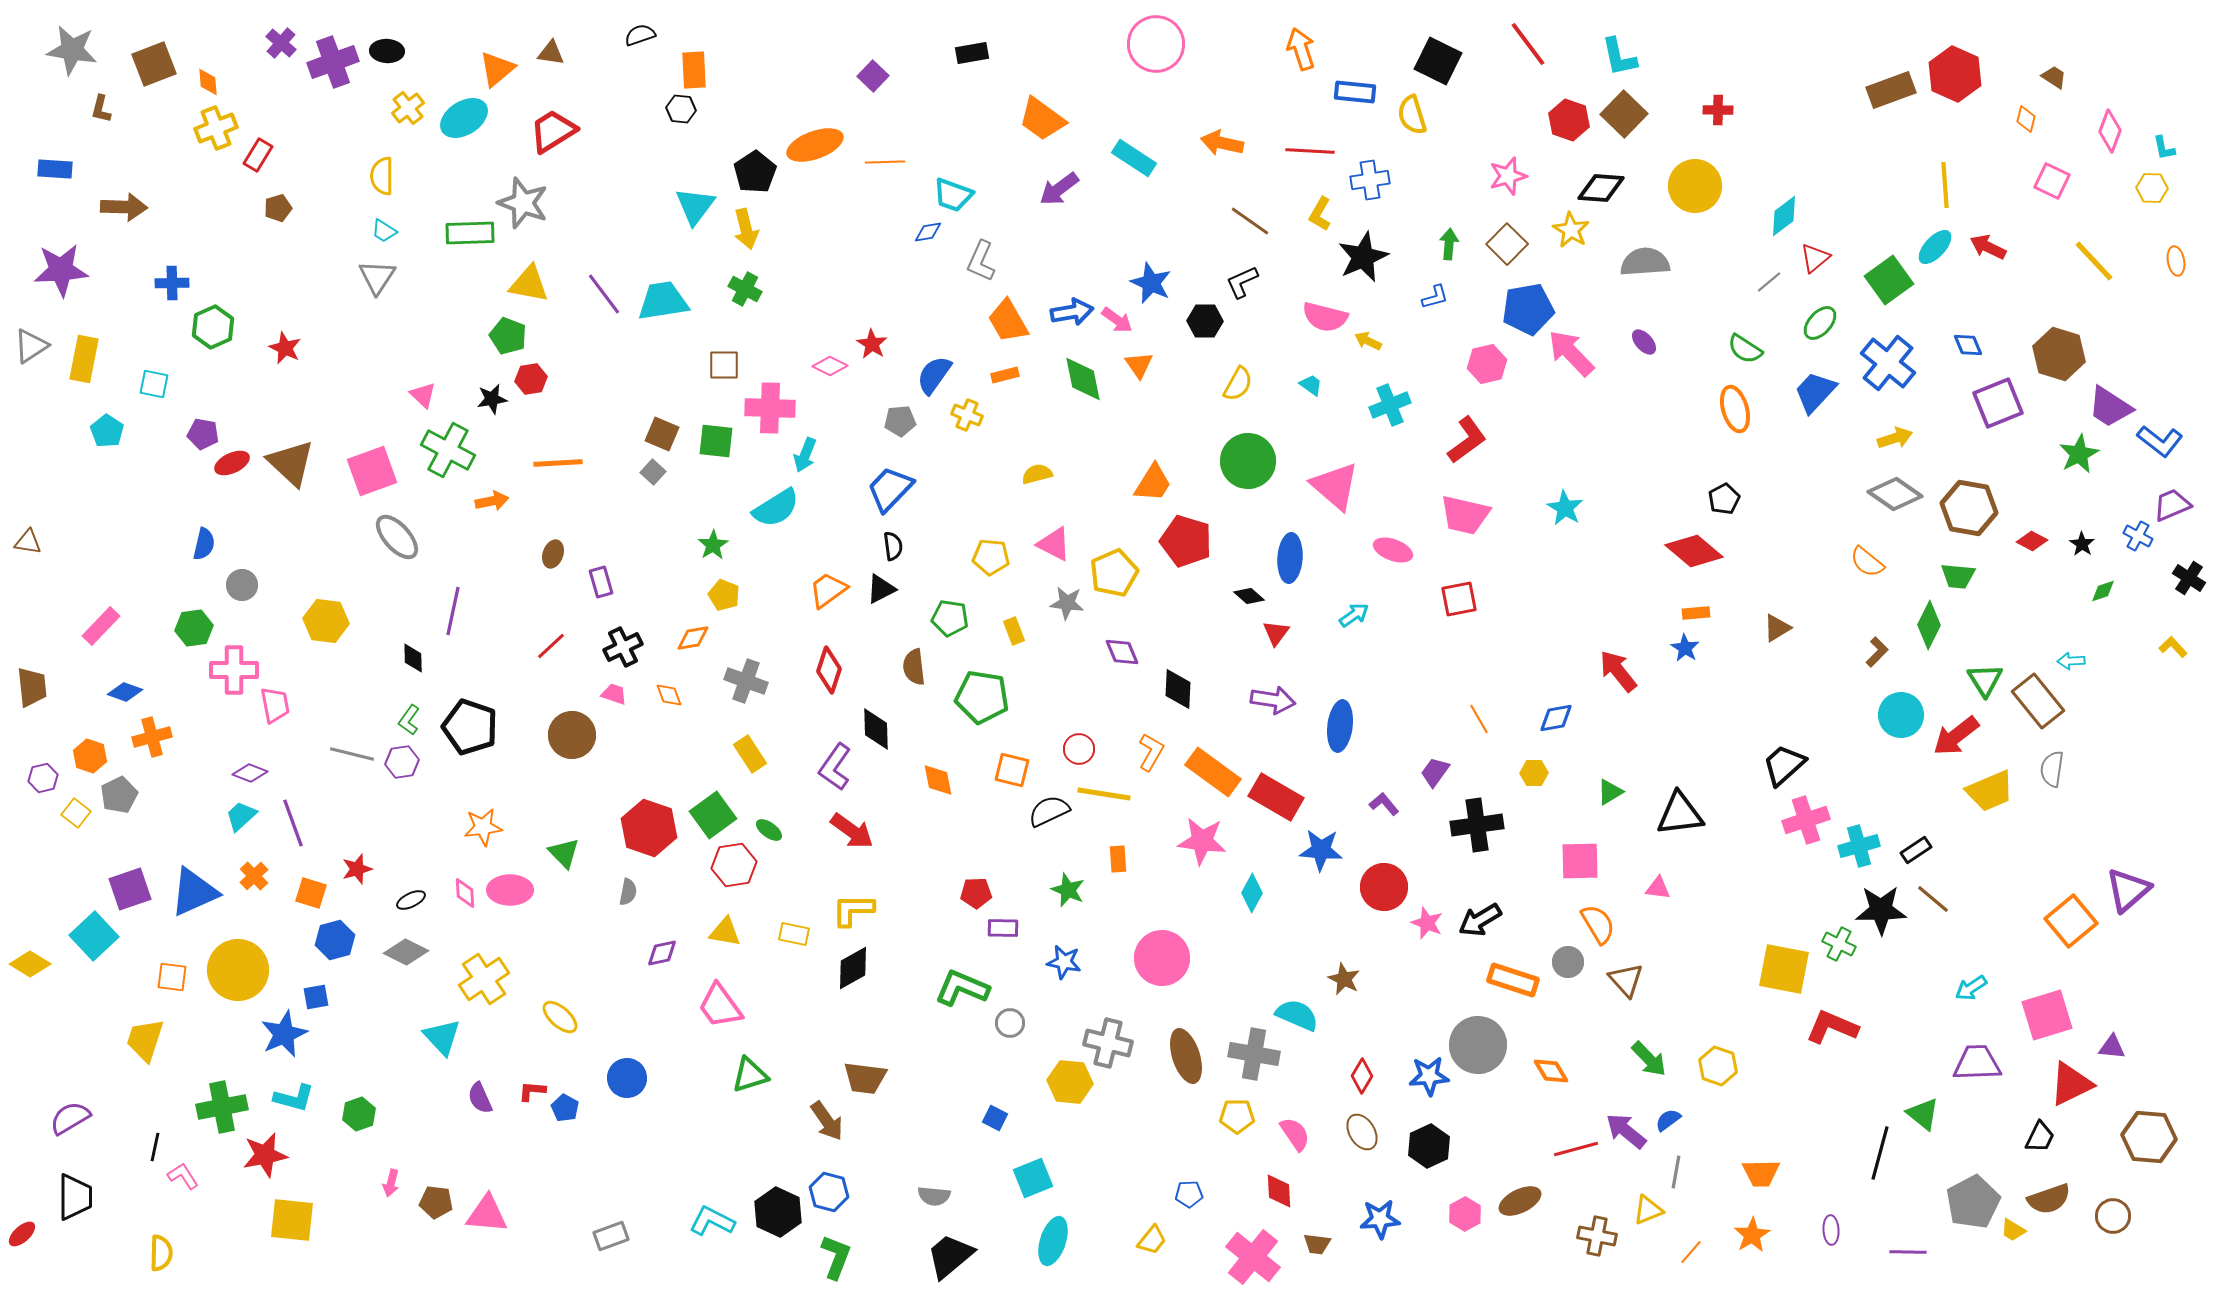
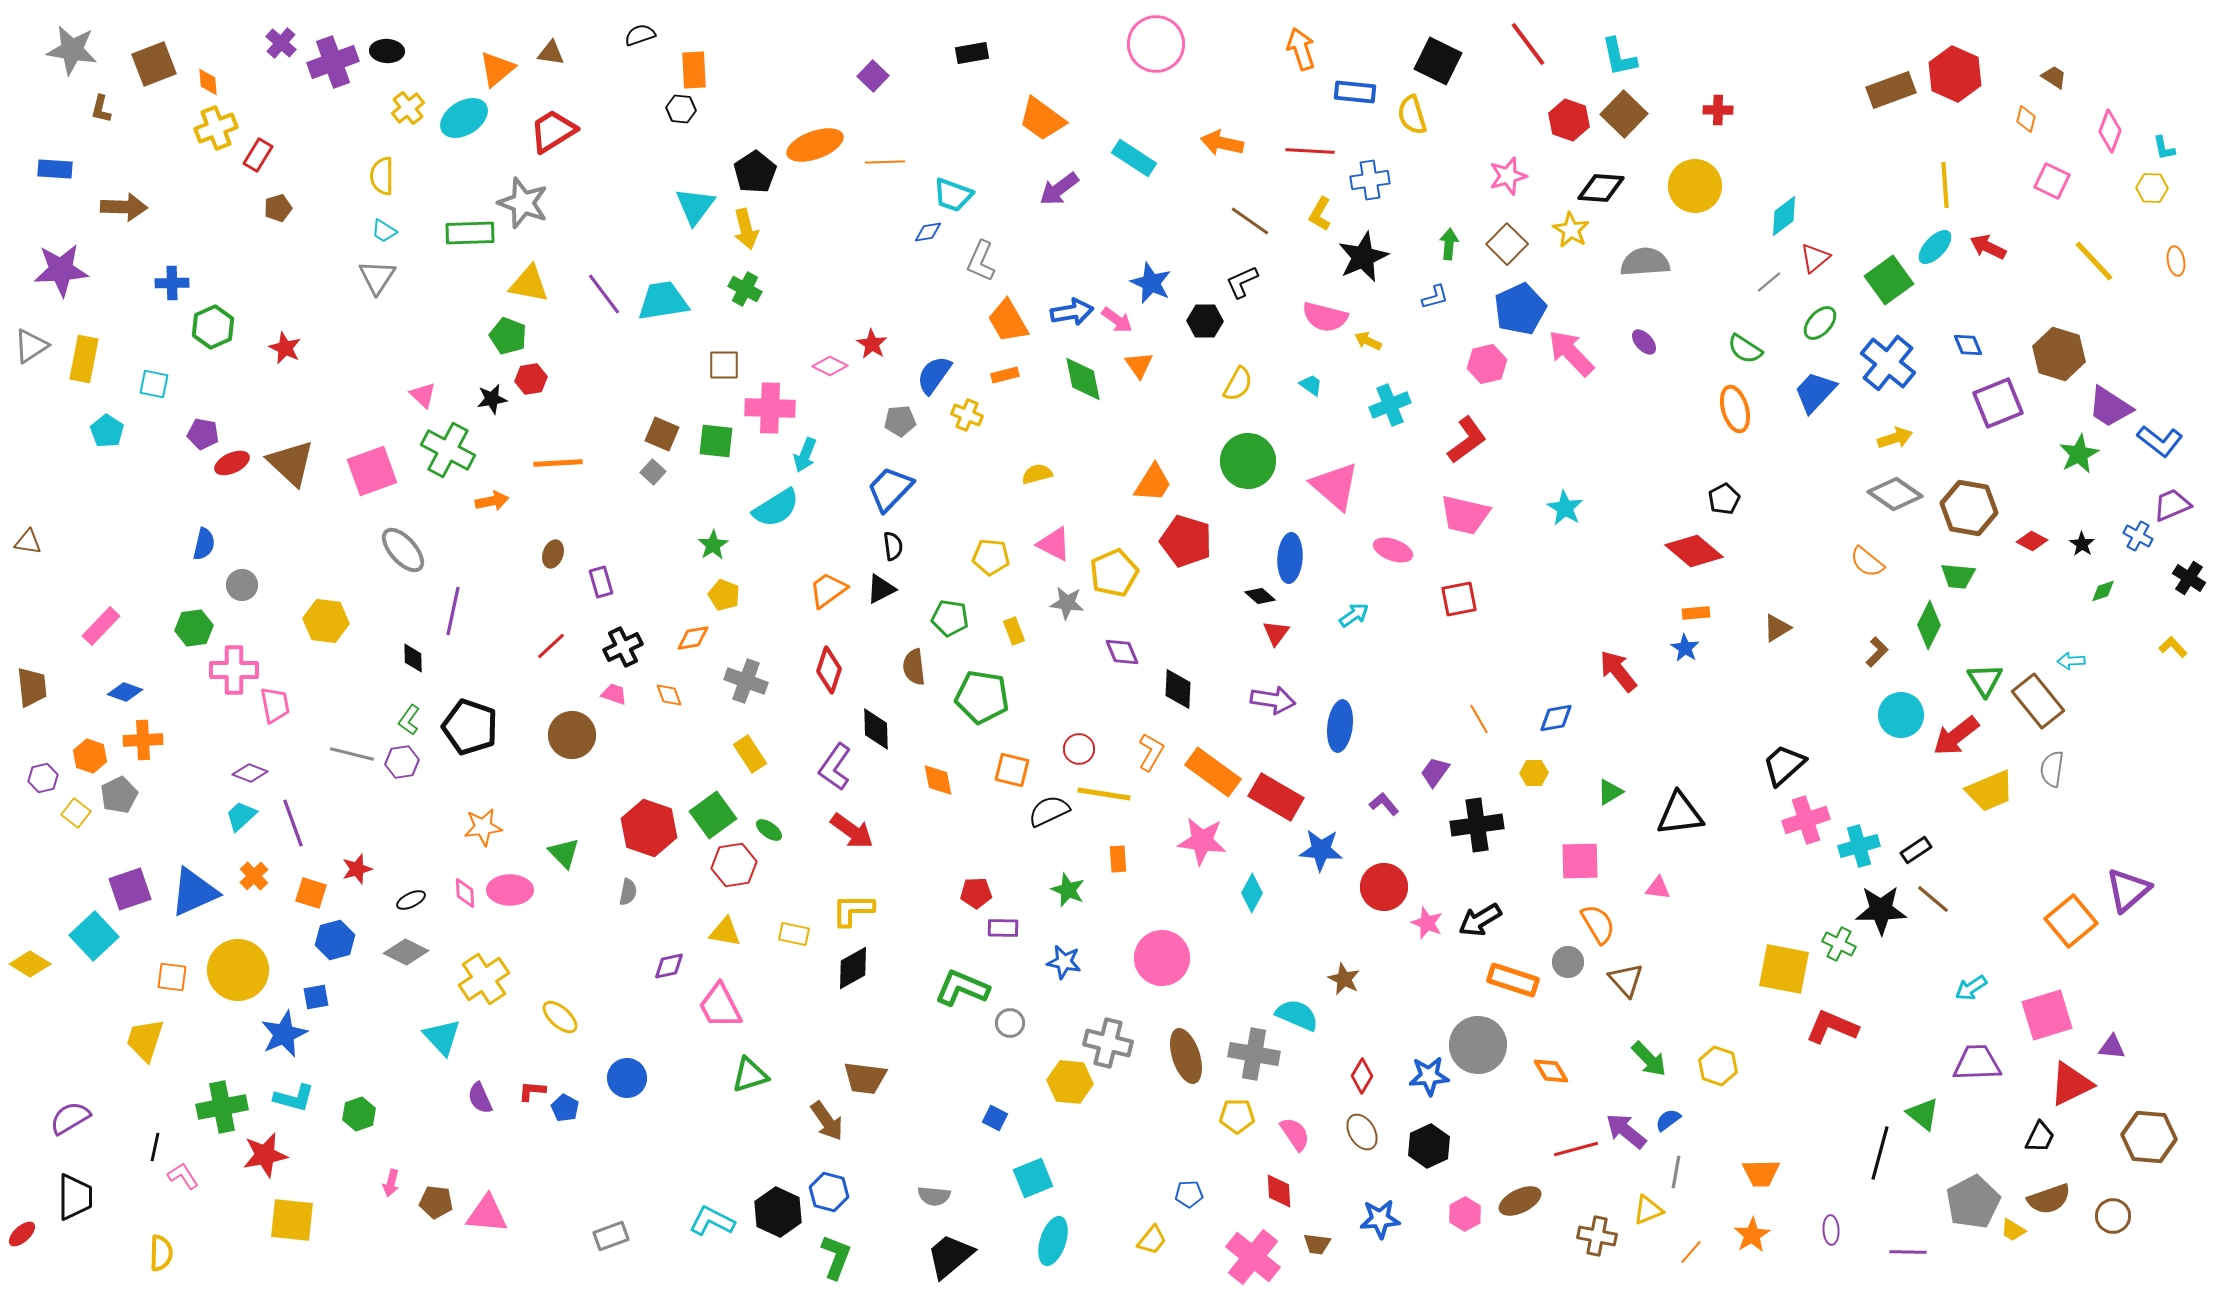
blue pentagon at (1528, 309): moved 8 px left; rotated 15 degrees counterclockwise
gray ellipse at (397, 537): moved 6 px right, 13 px down
black diamond at (1249, 596): moved 11 px right
orange cross at (152, 737): moved 9 px left, 3 px down; rotated 12 degrees clockwise
purple diamond at (662, 953): moved 7 px right, 13 px down
pink trapezoid at (720, 1006): rotated 9 degrees clockwise
